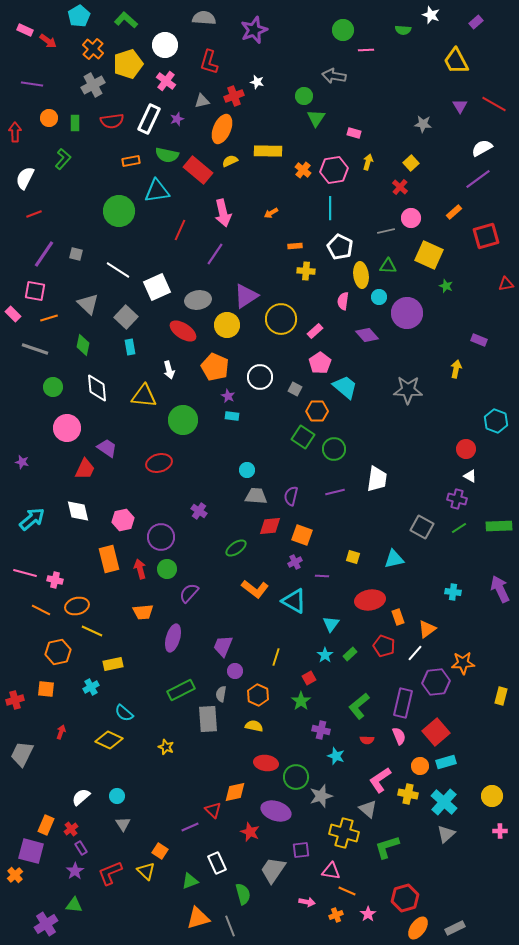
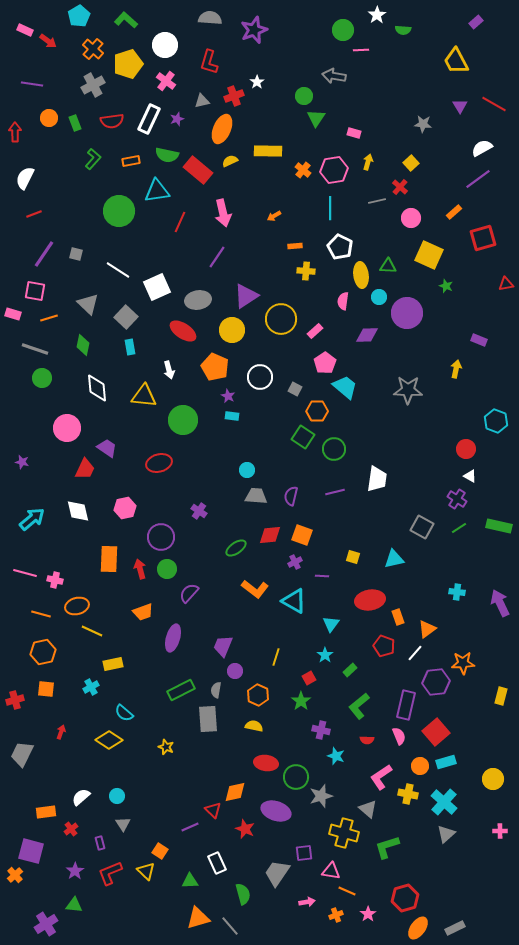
white star at (431, 15): moved 54 px left; rotated 18 degrees clockwise
gray semicircle at (204, 18): moved 6 px right
pink line at (366, 50): moved 5 px left
white star at (257, 82): rotated 24 degrees clockwise
green rectangle at (75, 123): rotated 21 degrees counterclockwise
green L-shape at (63, 159): moved 30 px right
orange arrow at (271, 213): moved 3 px right, 3 px down
red line at (180, 230): moved 8 px up
gray line at (386, 231): moved 9 px left, 30 px up
red square at (486, 236): moved 3 px left, 2 px down
purple line at (215, 254): moved 2 px right, 3 px down
pink rectangle at (13, 314): rotated 28 degrees counterclockwise
yellow circle at (227, 325): moved 5 px right, 5 px down
purple diamond at (367, 335): rotated 50 degrees counterclockwise
pink pentagon at (320, 363): moved 5 px right
green circle at (53, 387): moved 11 px left, 9 px up
purple cross at (457, 499): rotated 18 degrees clockwise
pink hexagon at (123, 520): moved 2 px right, 12 px up
red diamond at (270, 526): moved 9 px down
green rectangle at (499, 526): rotated 15 degrees clockwise
orange rectangle at (109, 559): rotated 16 degrees clockwise
purple arrow at (500, 589): moved 14 px down
cyan cross at (453, 592): moved 4 px right
orange line at (41, 610): moved 4 px down; rotated 12 degrees counterclockwise
orange trapezoid at (143, 612): rotated 15 degrees counterclockwise
orange hexagon at (58, 652): moved 15 px left
green rectangle at (350, 654): moved 16 px down
gray semicircle at (221, 694): moved 5 px left, 4 px up
purple rectangle at (403, 703): moved 3 px right, 2 px down
yellow diamond at (109, 740): rotated 8 degrees clockwise
pink L-shape at (380, 780): moved 1 px right, 3 px up
yellow circle at (492, 796): moved 1 px right, 17 px up
orange rectangle at (46, 825): moved 13 px up; rotated 60 degrees clockwise
red star at (250, 832): moved 5 px left, 3 px up
purple rectangle at (81, 848): moved 19 px right, 5 px up; rotated 16 degrees clockwise
purple square at (301, 850): moved 3 px right, 3 px down
gray trapezoid at (273, 870): moved 4 px right, 3 px down
green triangle at (190, 881): rotated 18 degrees clockwise
pink arrow at (307, 902): rotated 21 degrees counterclockwise
gray line at (230, 926): rotated 20 degrees counterclockwise
